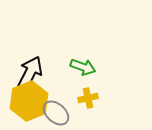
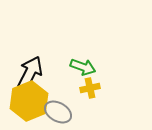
yellow cross: moved 2 px right, 10 px up
gray ellipse: moved 2 px right, 1 px up; rotated 12 degrees counterclockwise
